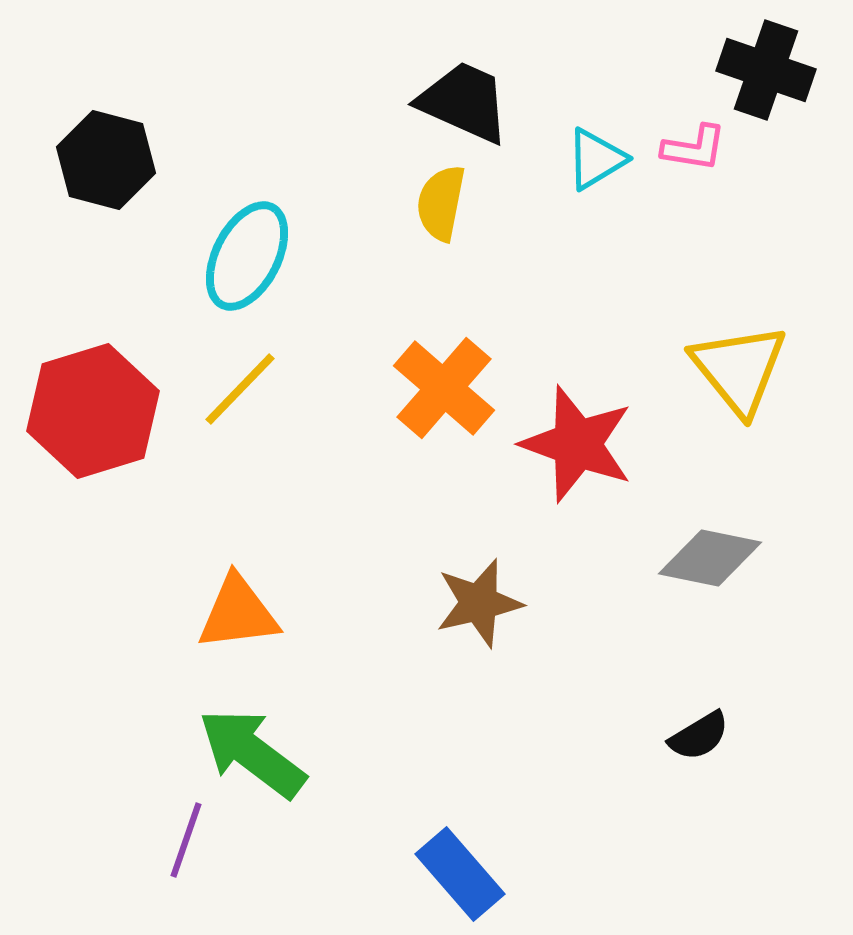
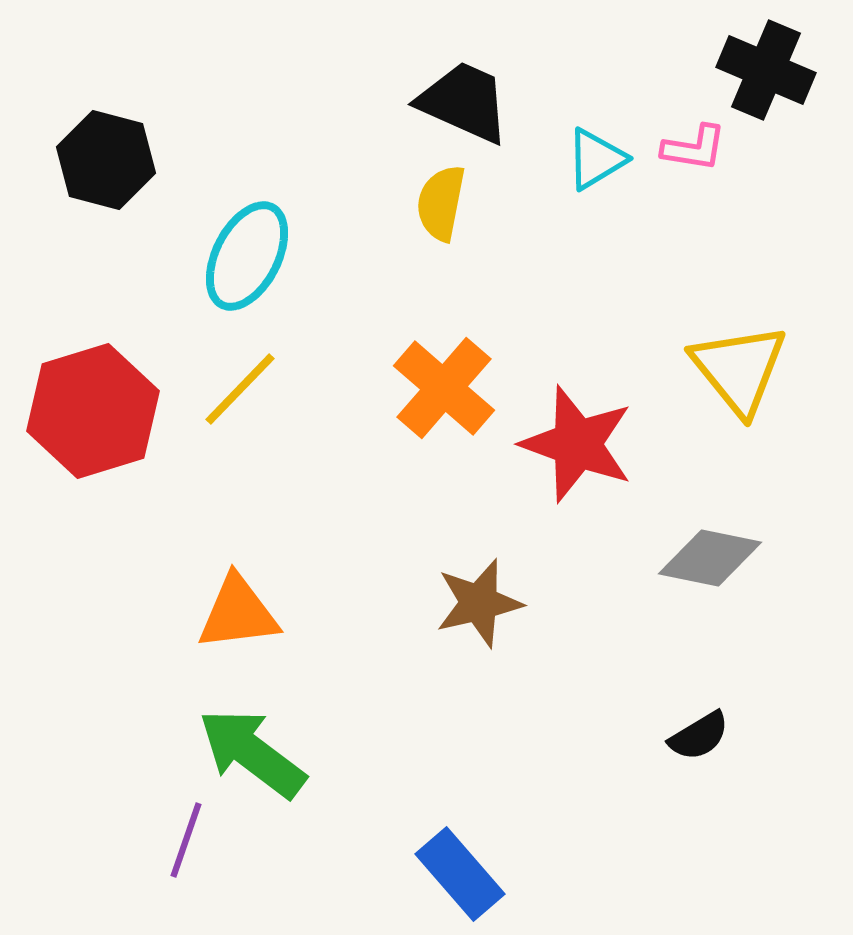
black cross: rotated 4 degrees clockwise
